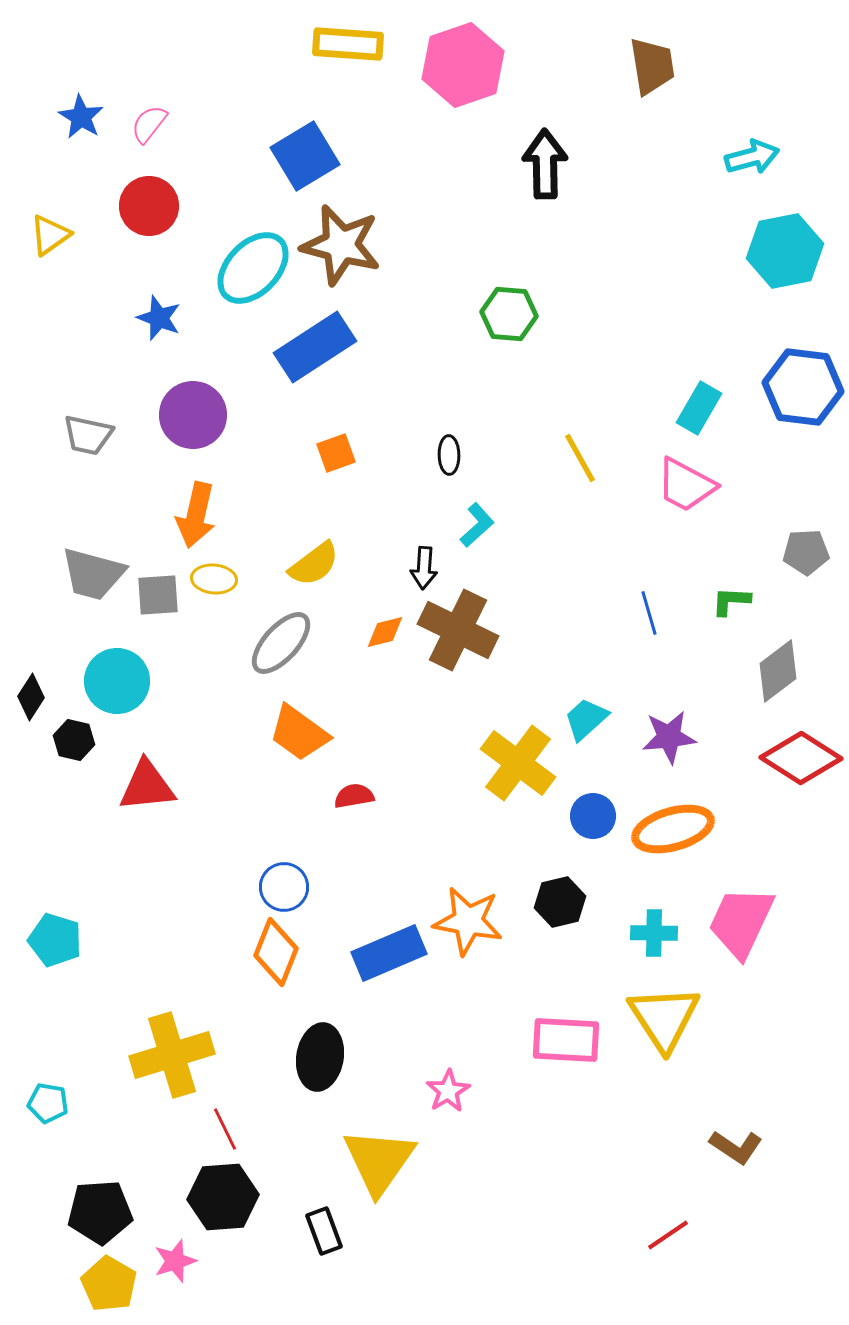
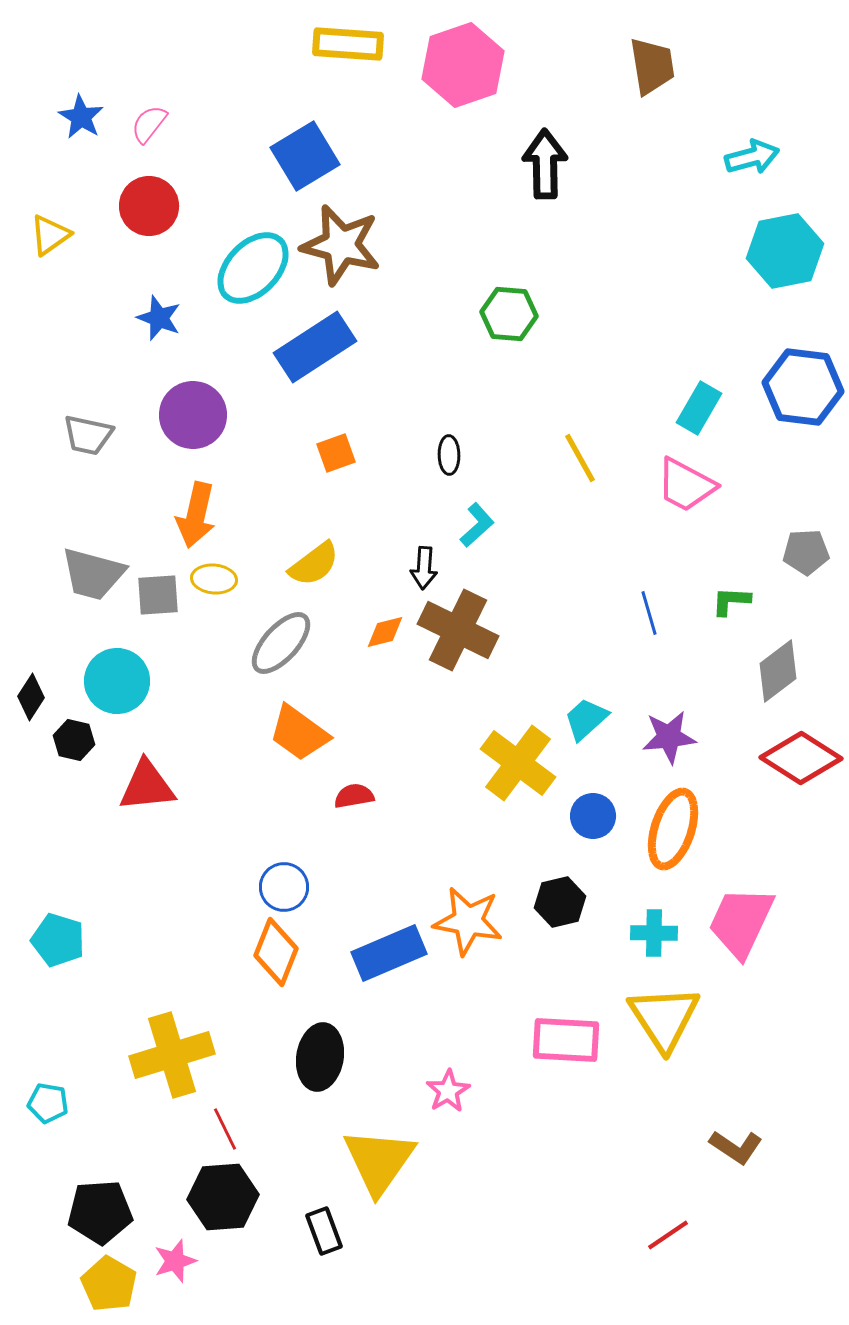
orange ellipse at (673, 829): rotated 56 degrees counterclockwise
cyan pentagon at (55, 940): moved 3 px right
